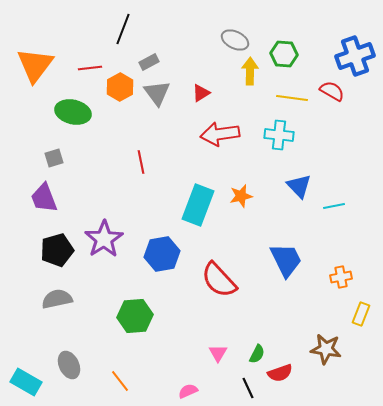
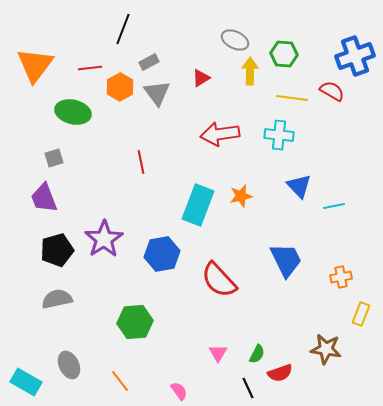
red triangle at (201, 93): moved 15 px up
green hexagon at (135, 316): moved 6 px down
pink semicircle at (188, 391): moved 9 px left; rotated 78 degrees clockwise
